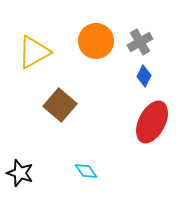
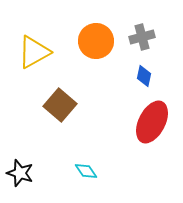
gray cross: moved 2 px right, 5 px up; rotated 15 degrees clockwise
blue diamond: rotated 15 degrees counterclockwise
